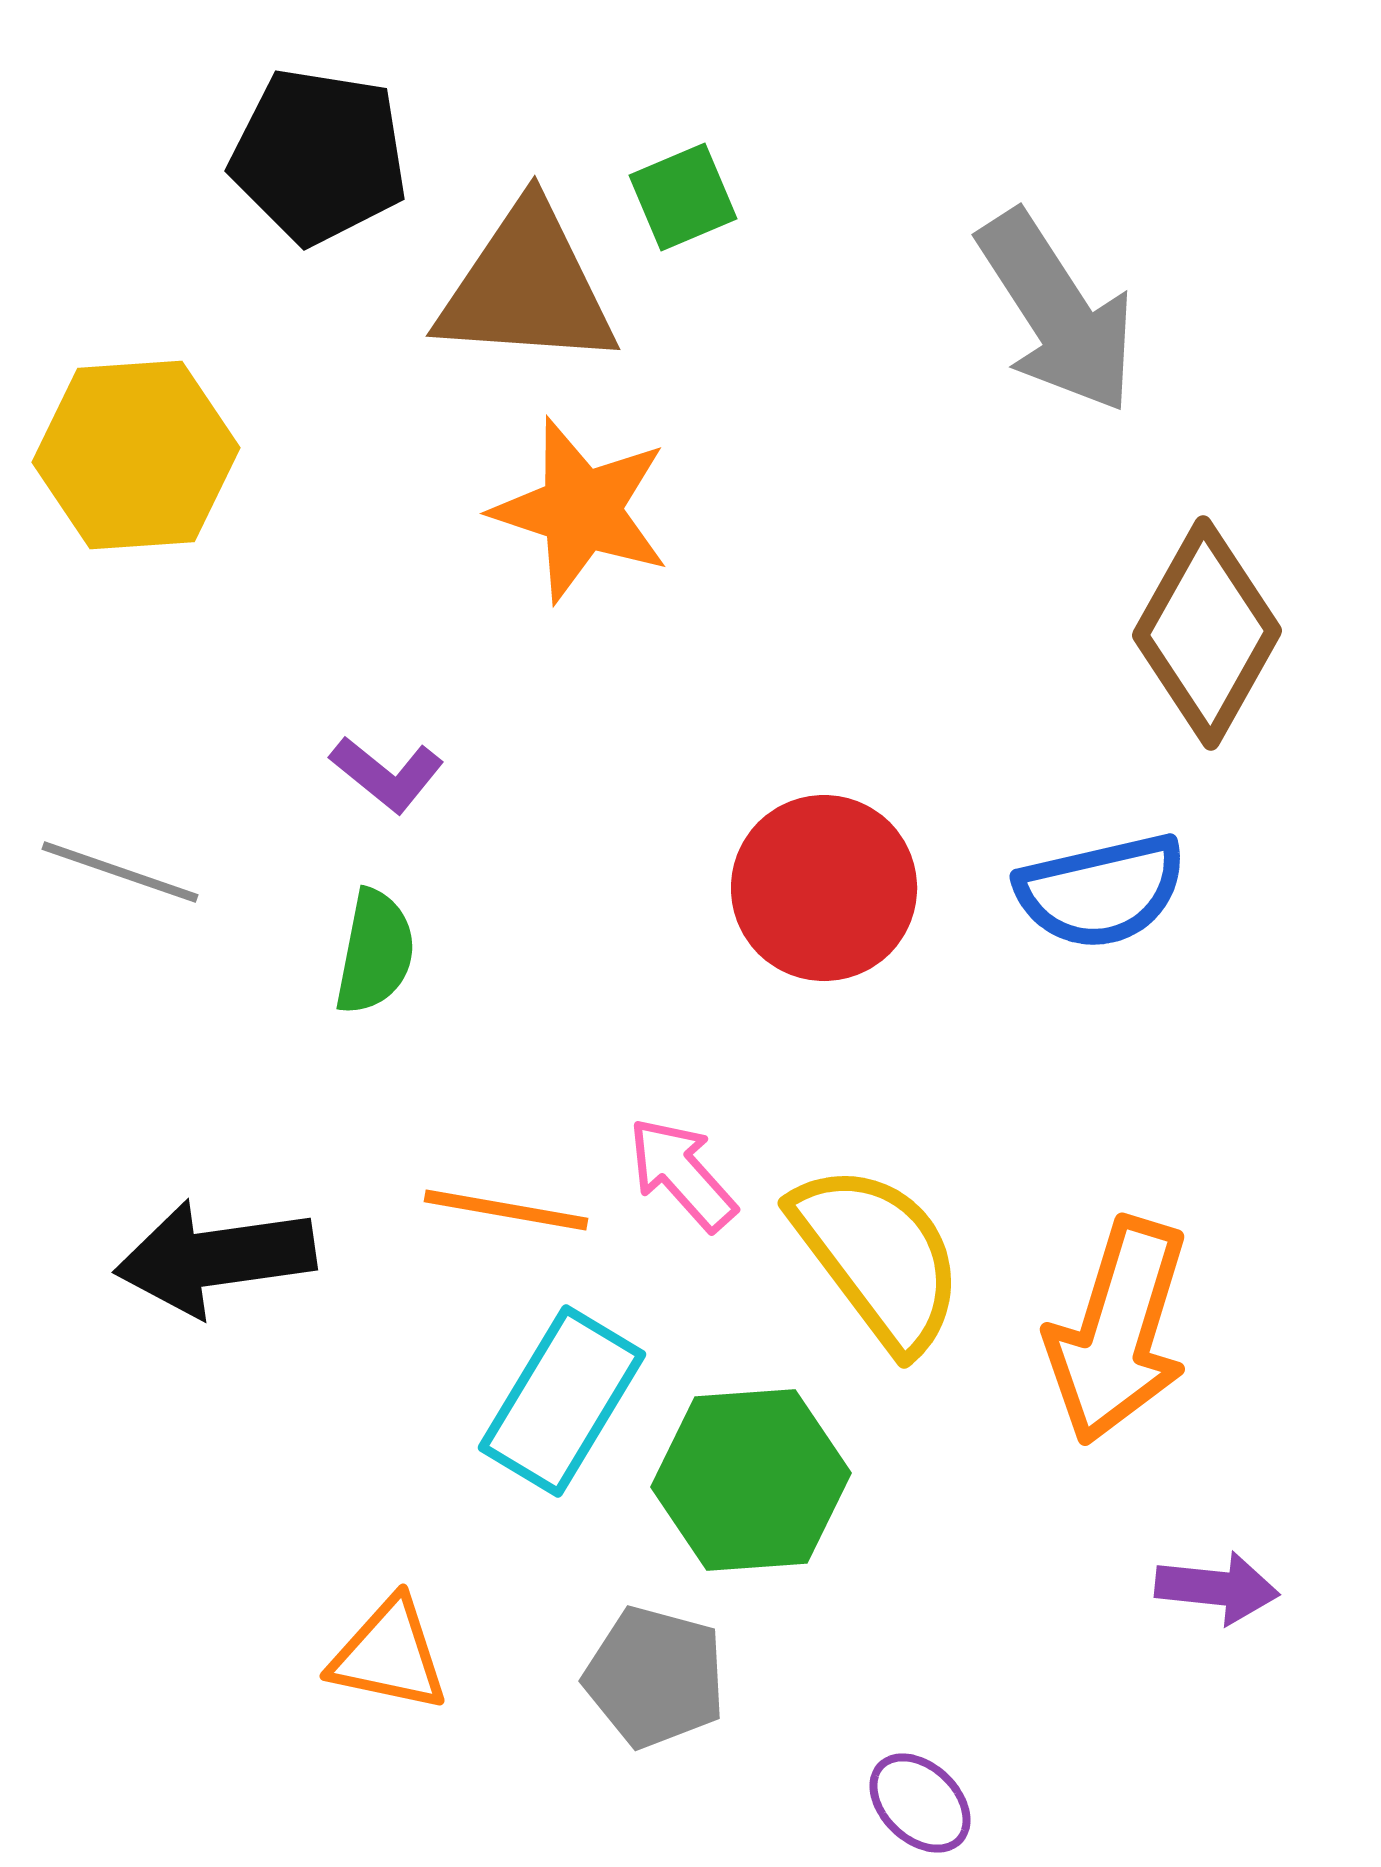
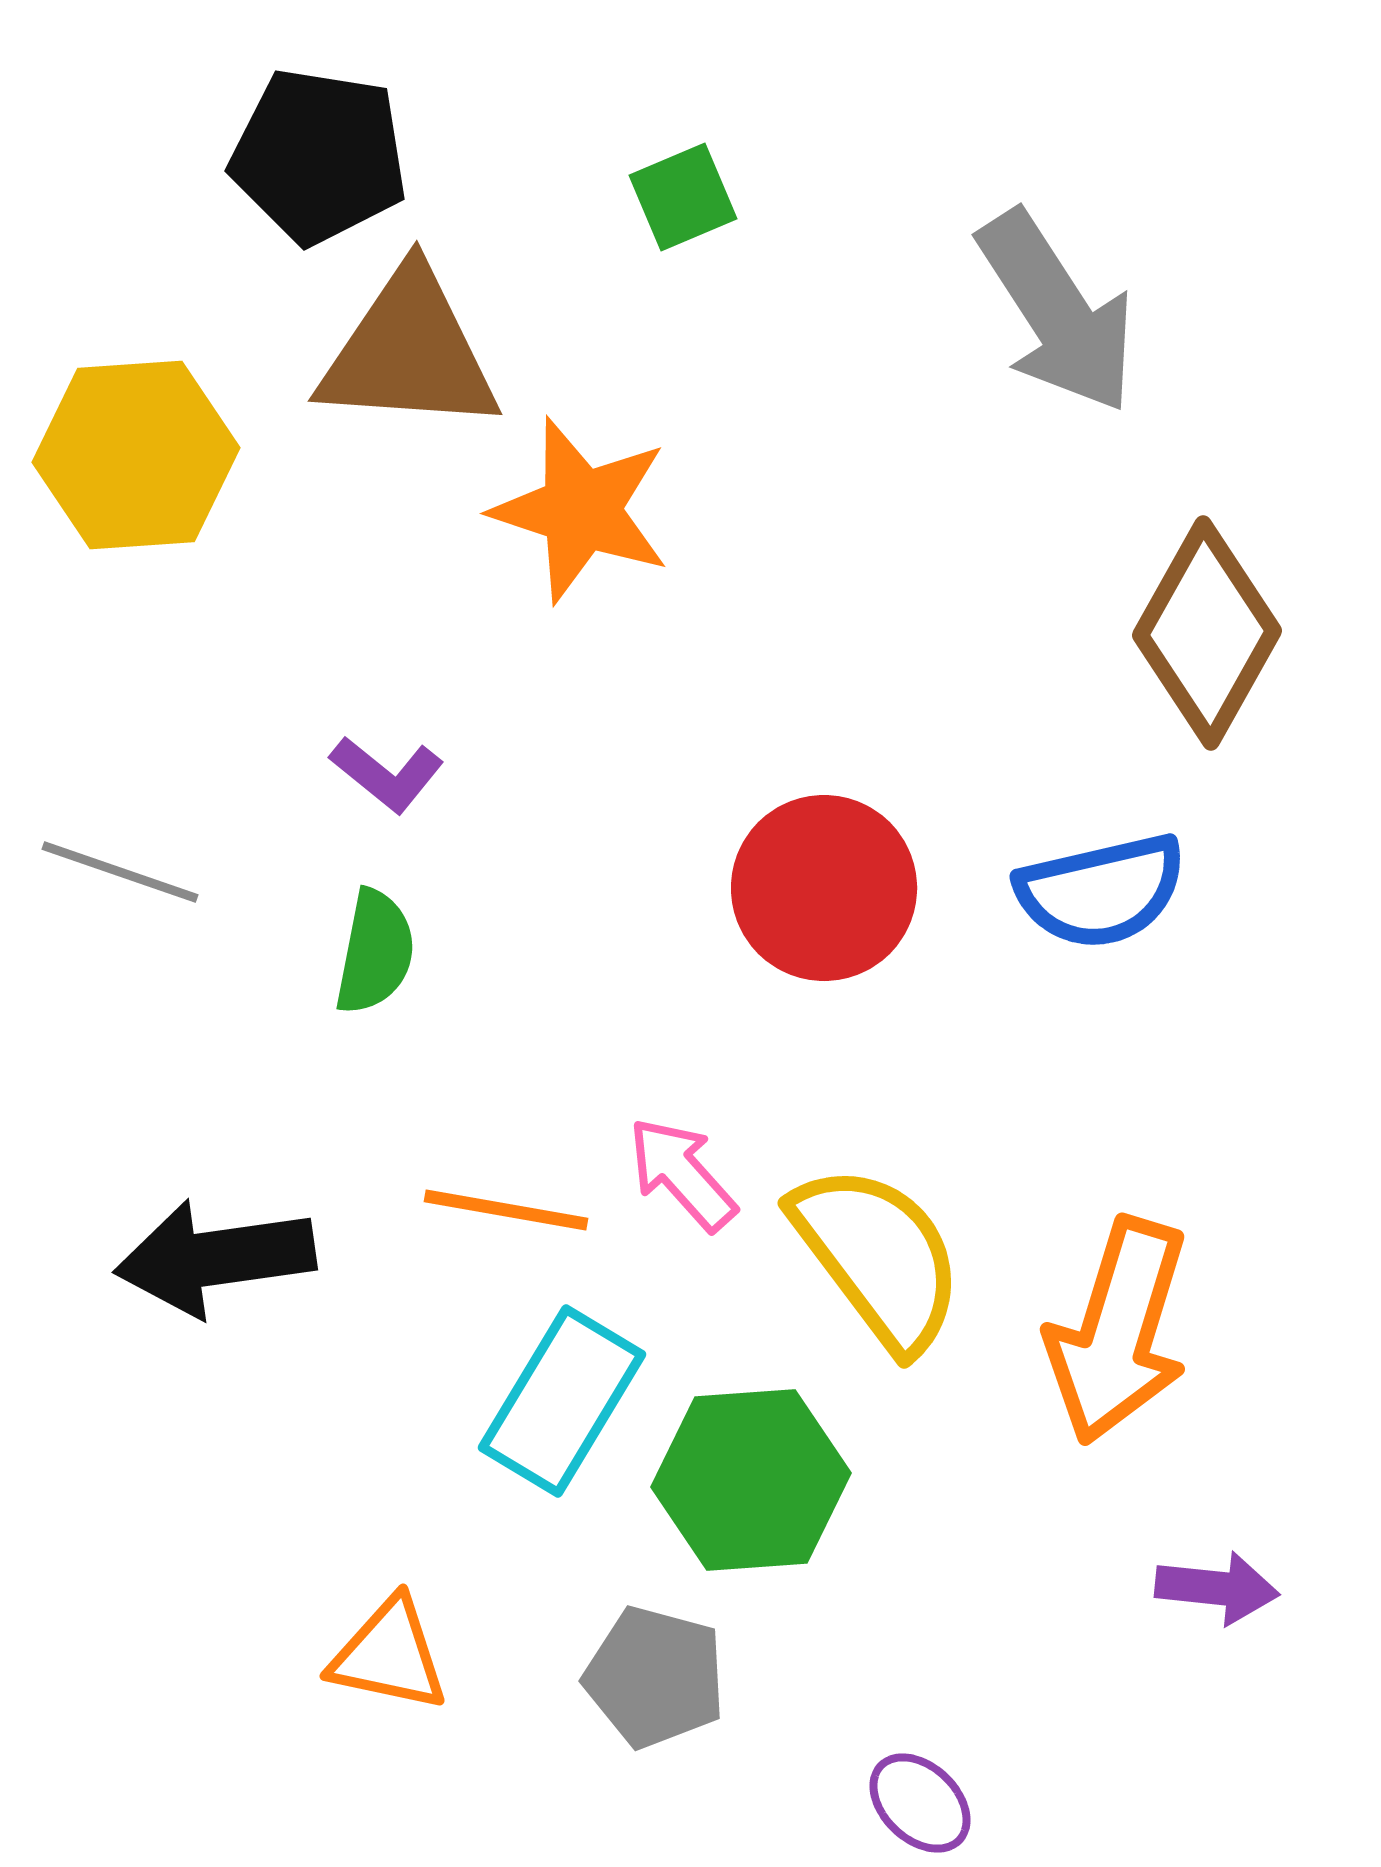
brown triangle: moved 118 px left, 65 px down
